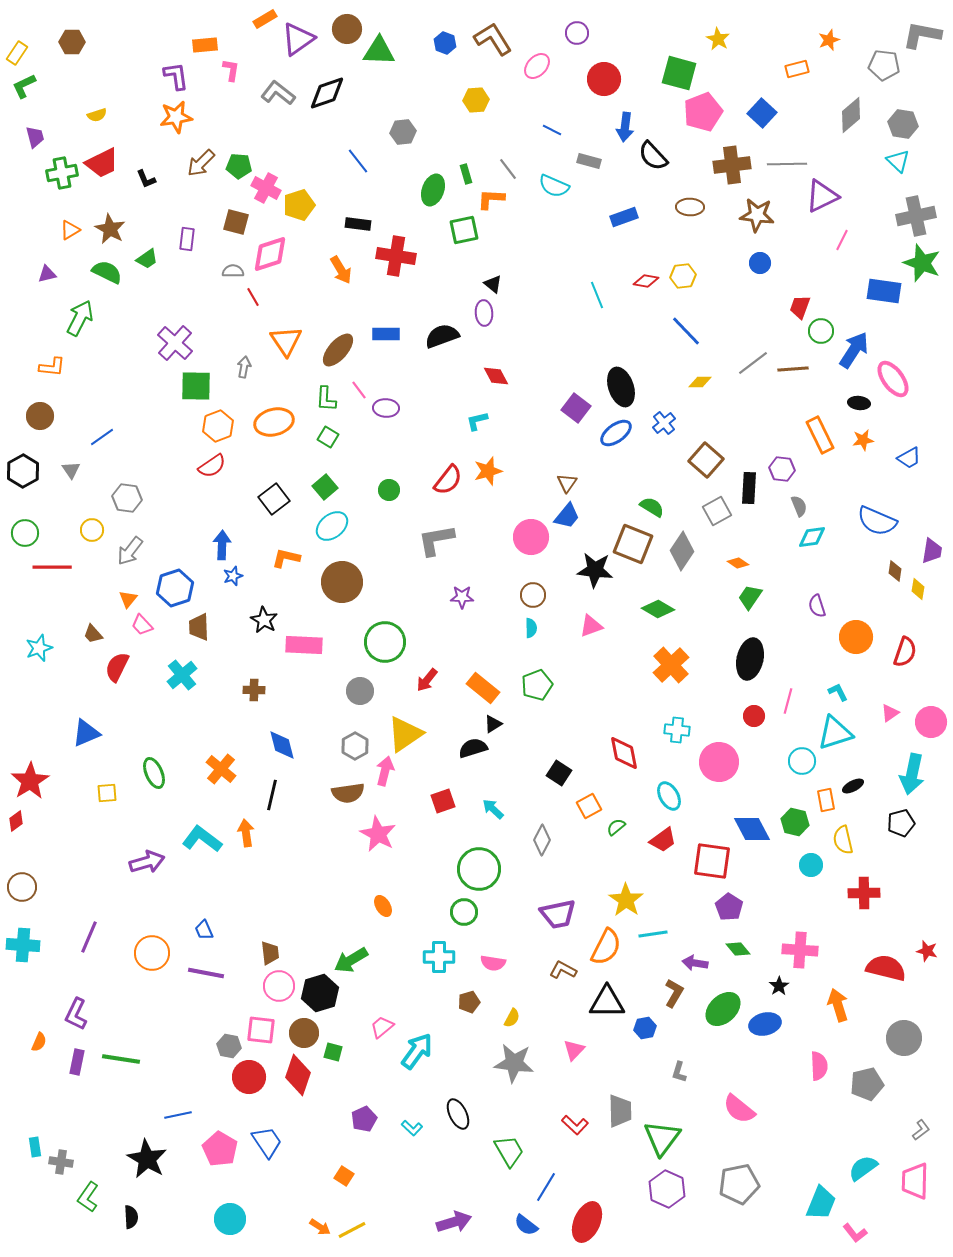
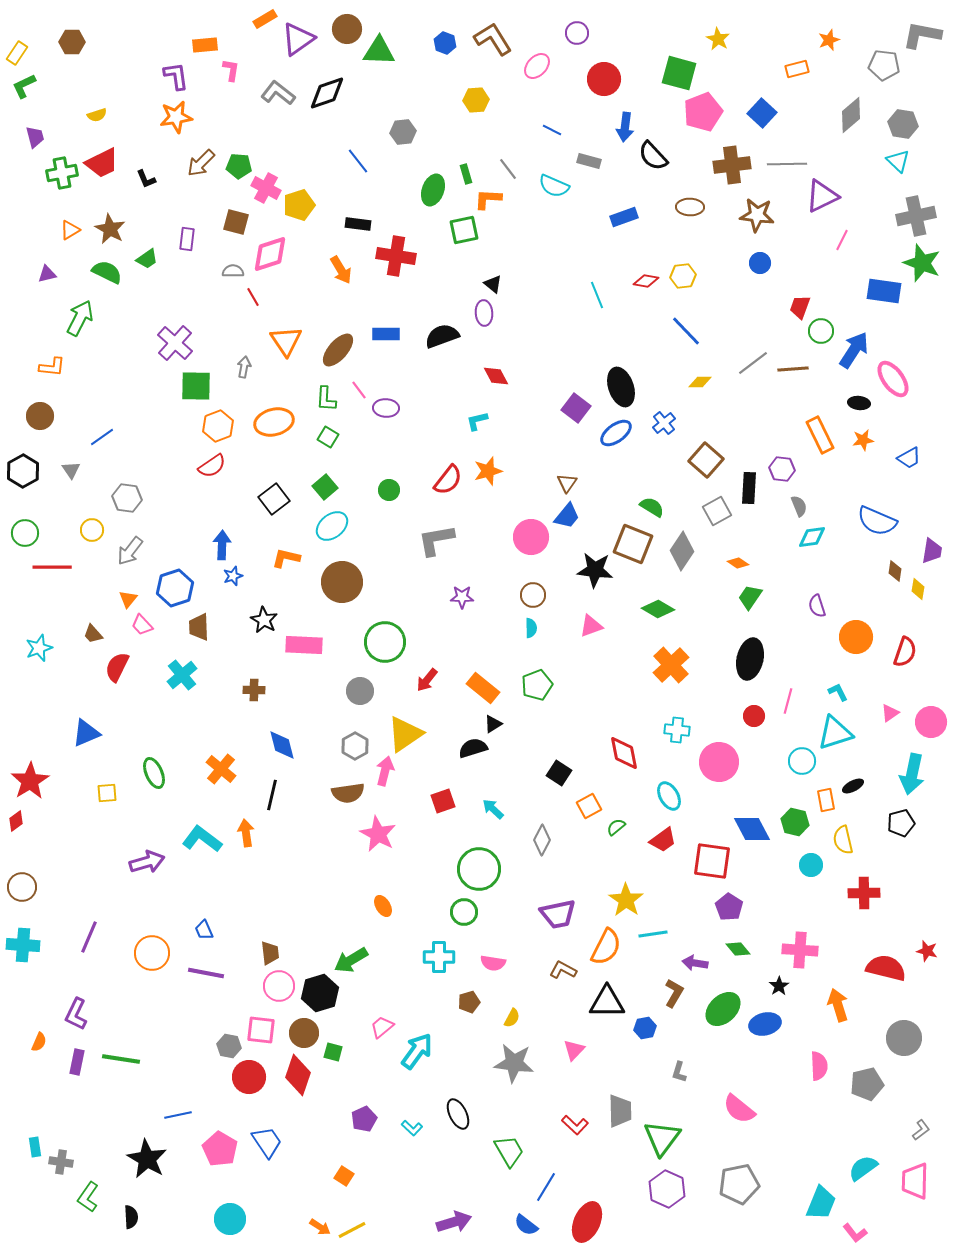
orange L-shape at (491, 199): moved 3 px left
